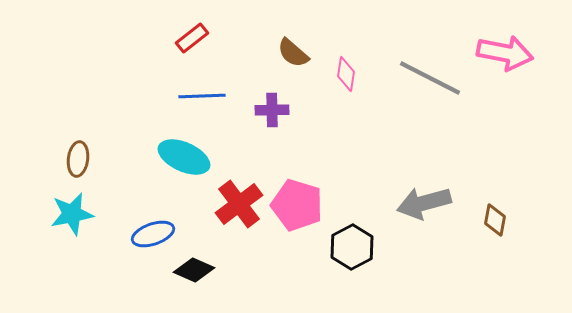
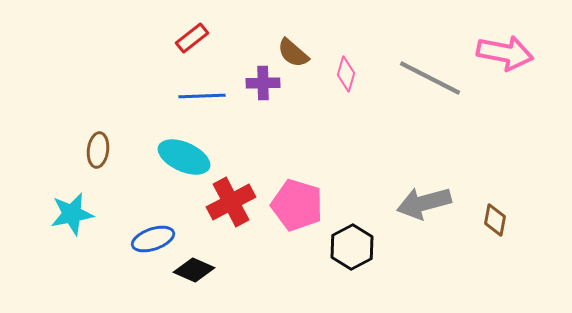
pink diamond: rotated 8 degrees clockwise
purple cross: moved 9 px left, 27 px up
brown ellipse: moved 20 px right, 9 px up
red cross: moved 8 px left, 2 px up; rotated 9 degrees clockwise
blue ellipse: moved 5 px down
